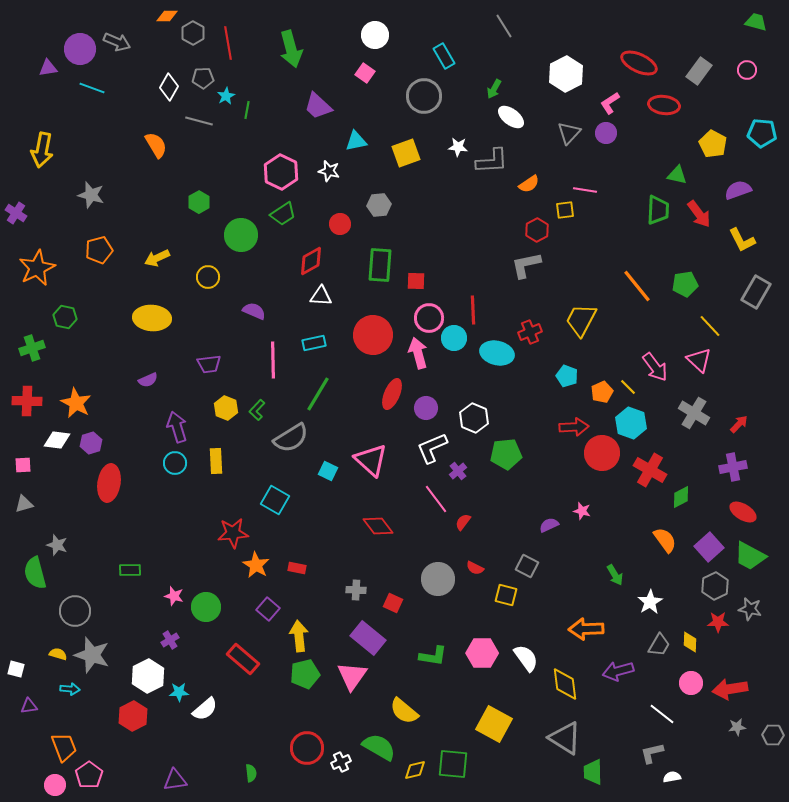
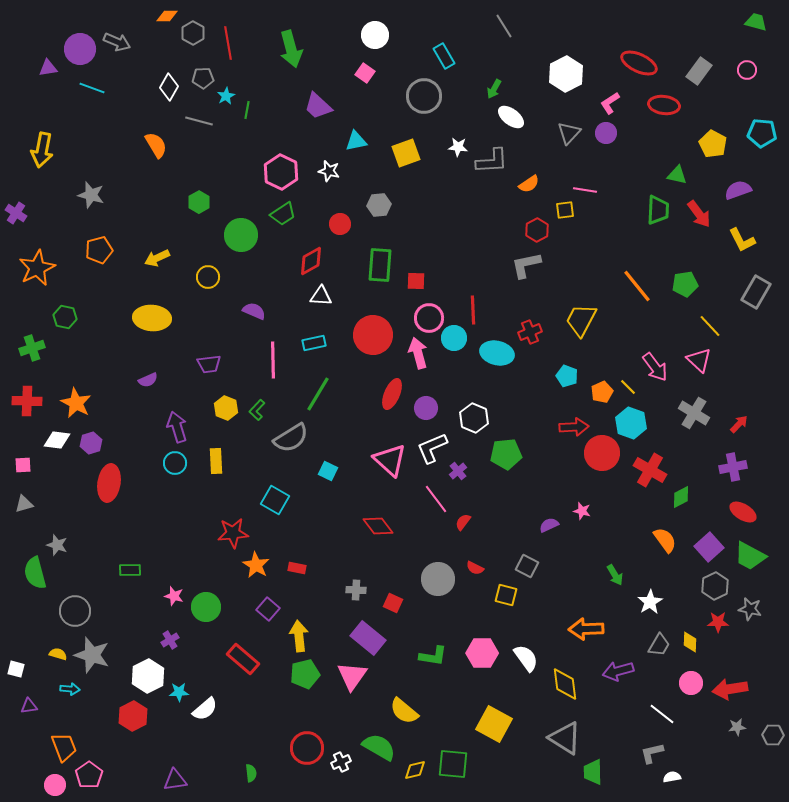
pink triangle at (371, 460): moved 19 px right
